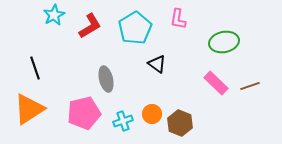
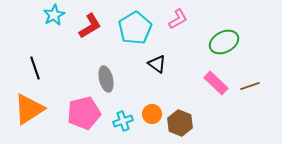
pink L-shape: rotated 130 degrees counterclockwise
green ellipse: rotated 16 degrees counterclockwise
